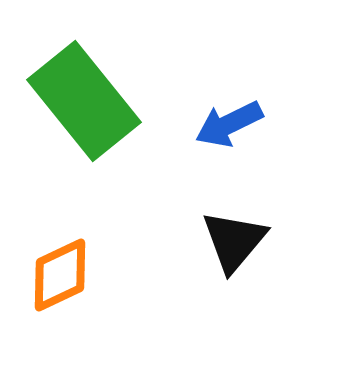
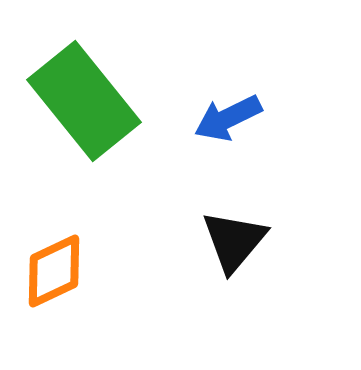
blue arrow: moved 1 px left, 6 px up
orange diamond: moved 6 px left, 4 px up
